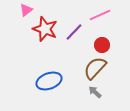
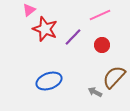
pink triangle: moved 3 px right
purple line: moved 1 px left, 5 px down
brown semicircle: moved 19 px right, 9 px down
gray arrow: rotated 16 degrees counterclockwise
